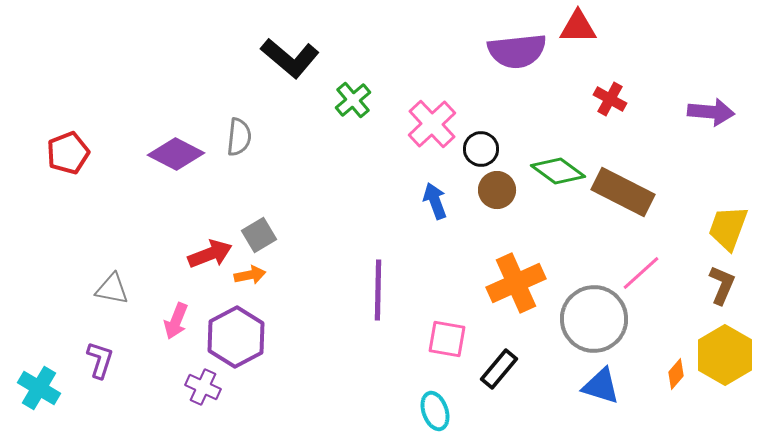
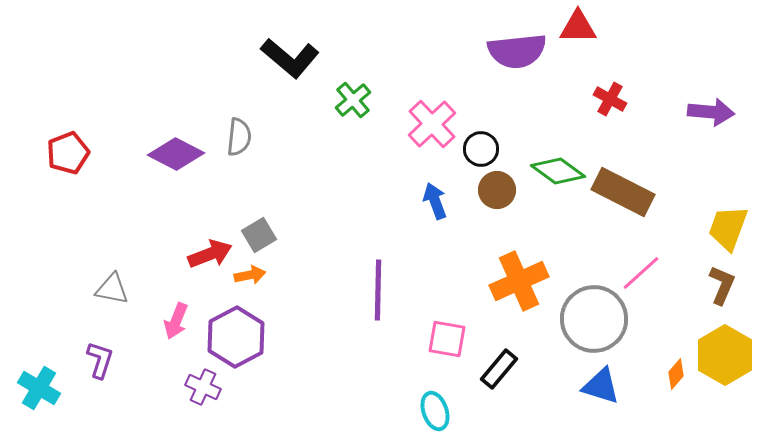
orange cross: moved 3 px right, 2 px up
